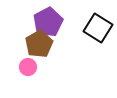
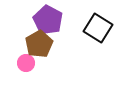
purple pentagon: moved 2 px up; rotated 16 degrees counterclockwise
pink circle: moved 2 px left, 4 px up
